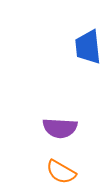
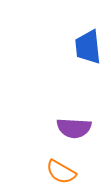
purple semicircle: moved 14 px right
